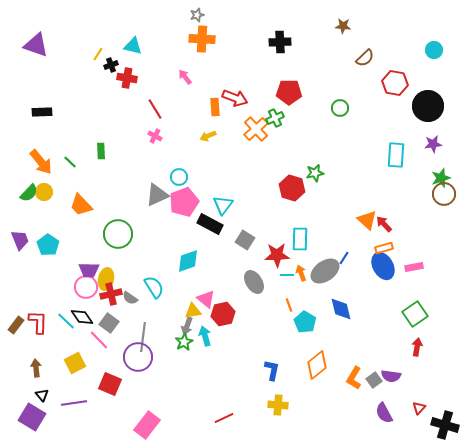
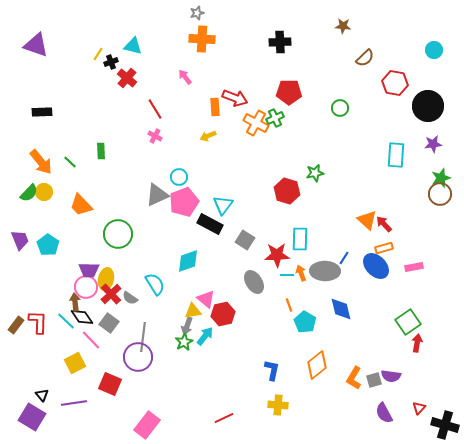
gray star at (197, 15): moved 2 px up
black cross at (111, 65): moved 3 px up
red cross at (127, 78): rotated 30 degrees clockwise
orange cross at (256, 129): moved 6 px up; rotated 20 degrees counterclockwise
red hexagon at (292, 188): moved 5 px left, 3 px down
brown circle at (444, 194): moved 4 px left
blue ellipse at (383, 266): moved 7 px left; rotated 16 degrees counterclockwise
gray ellipse at (325, 271): rotated 36 degrees clockwise
cyan semicircle at (154, 287): moved 1 px right, 3 px up
red cross at (111, 294): rotated 30 degrees counterclockwise
green square at (415, 314): moved 7 px left, 8 px down
cyan arrow at (205, 336): rotated 54 degrees clockwise
pink line at (99, 340): moved 8 px left
red arrow at (417, 347): moved 4 px up
brown arrow at (36, 368): moved 39 px right, 66 px up
gray square at (374, 380): rotated 21 degrees clockwise
